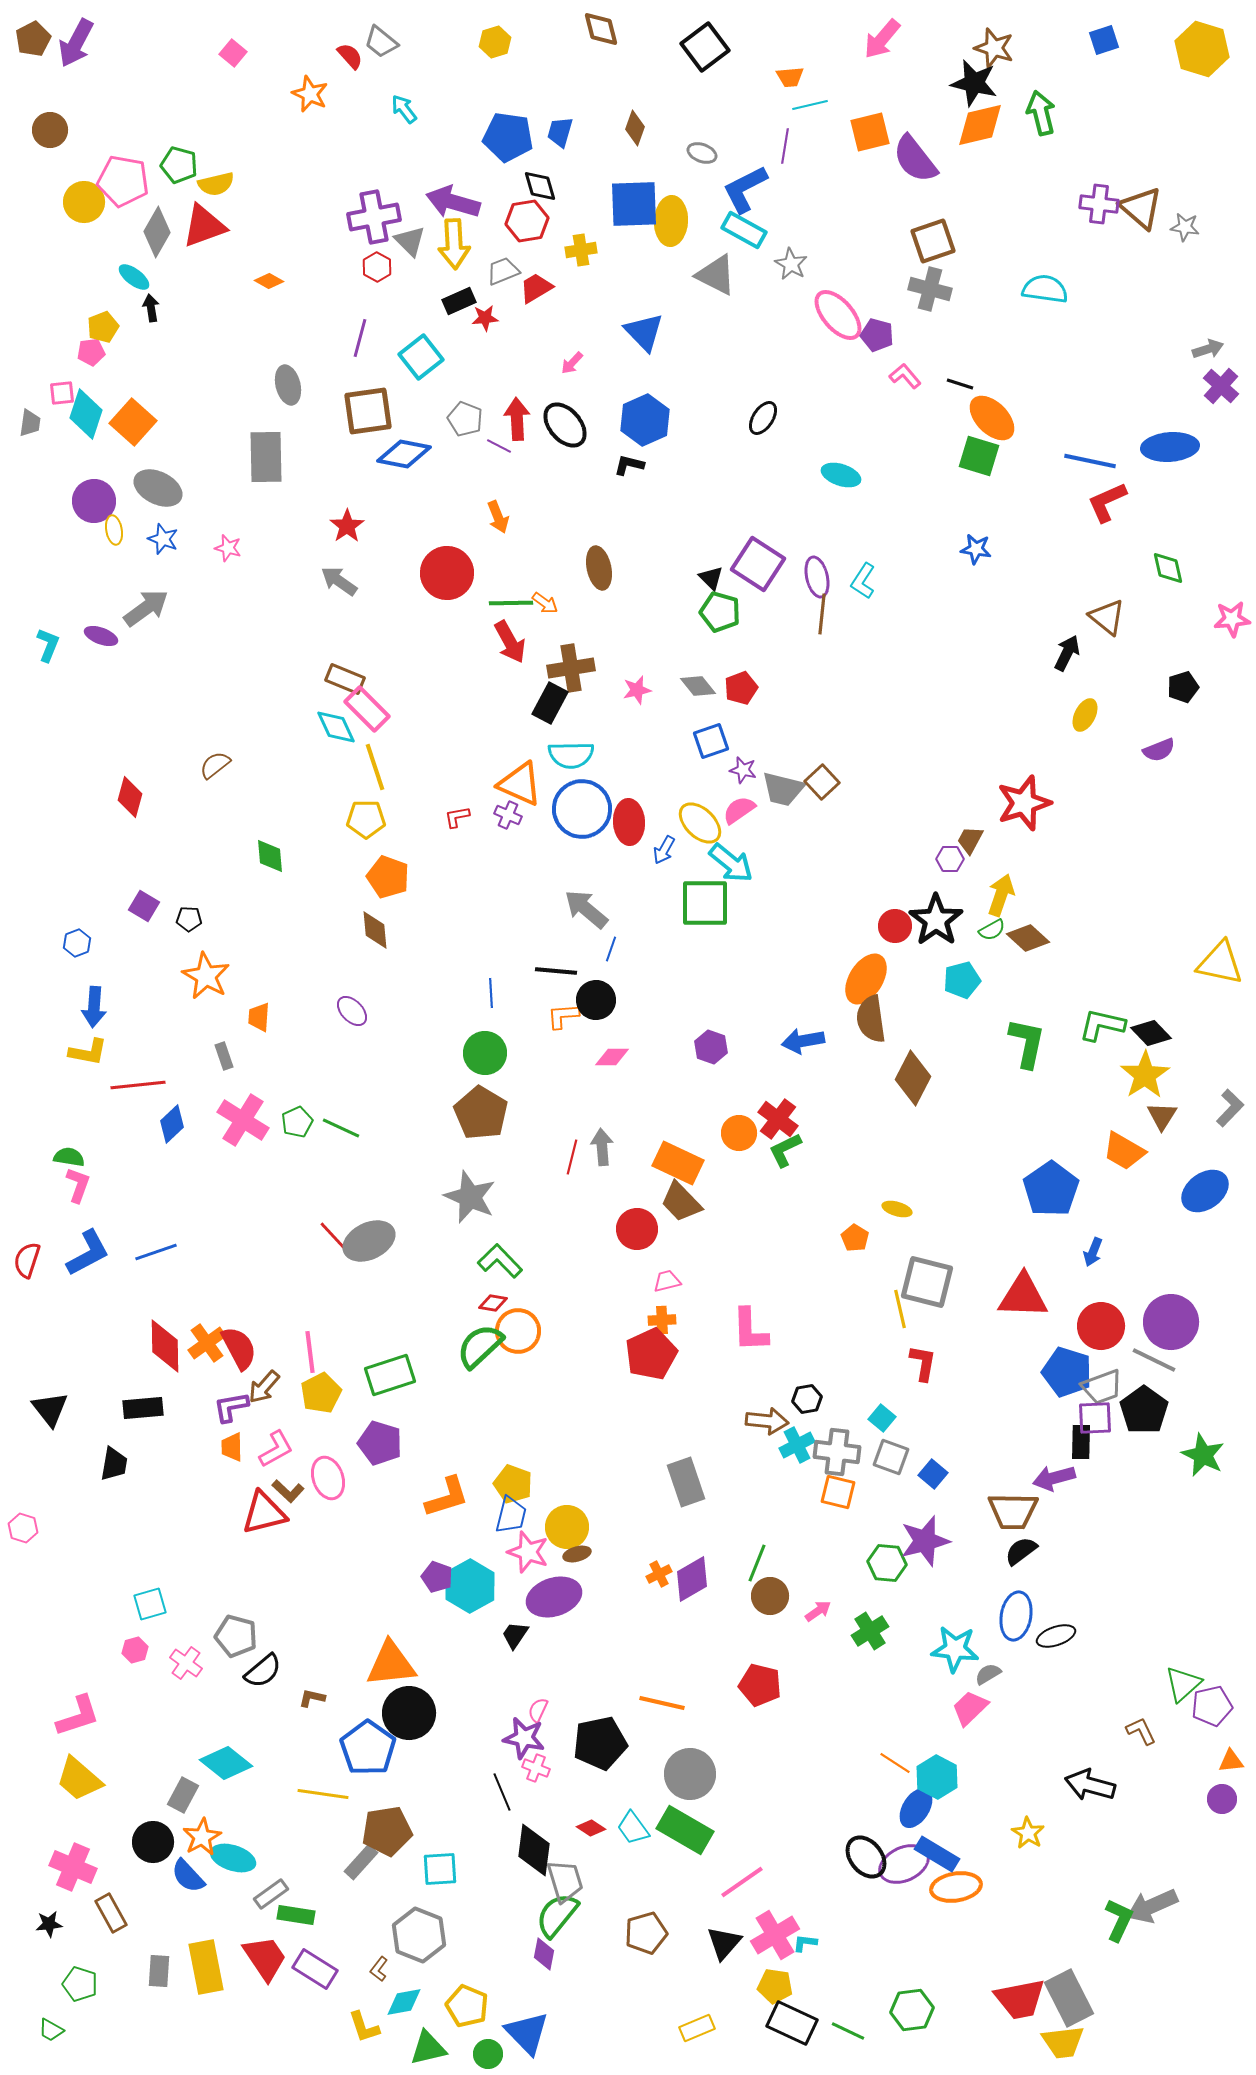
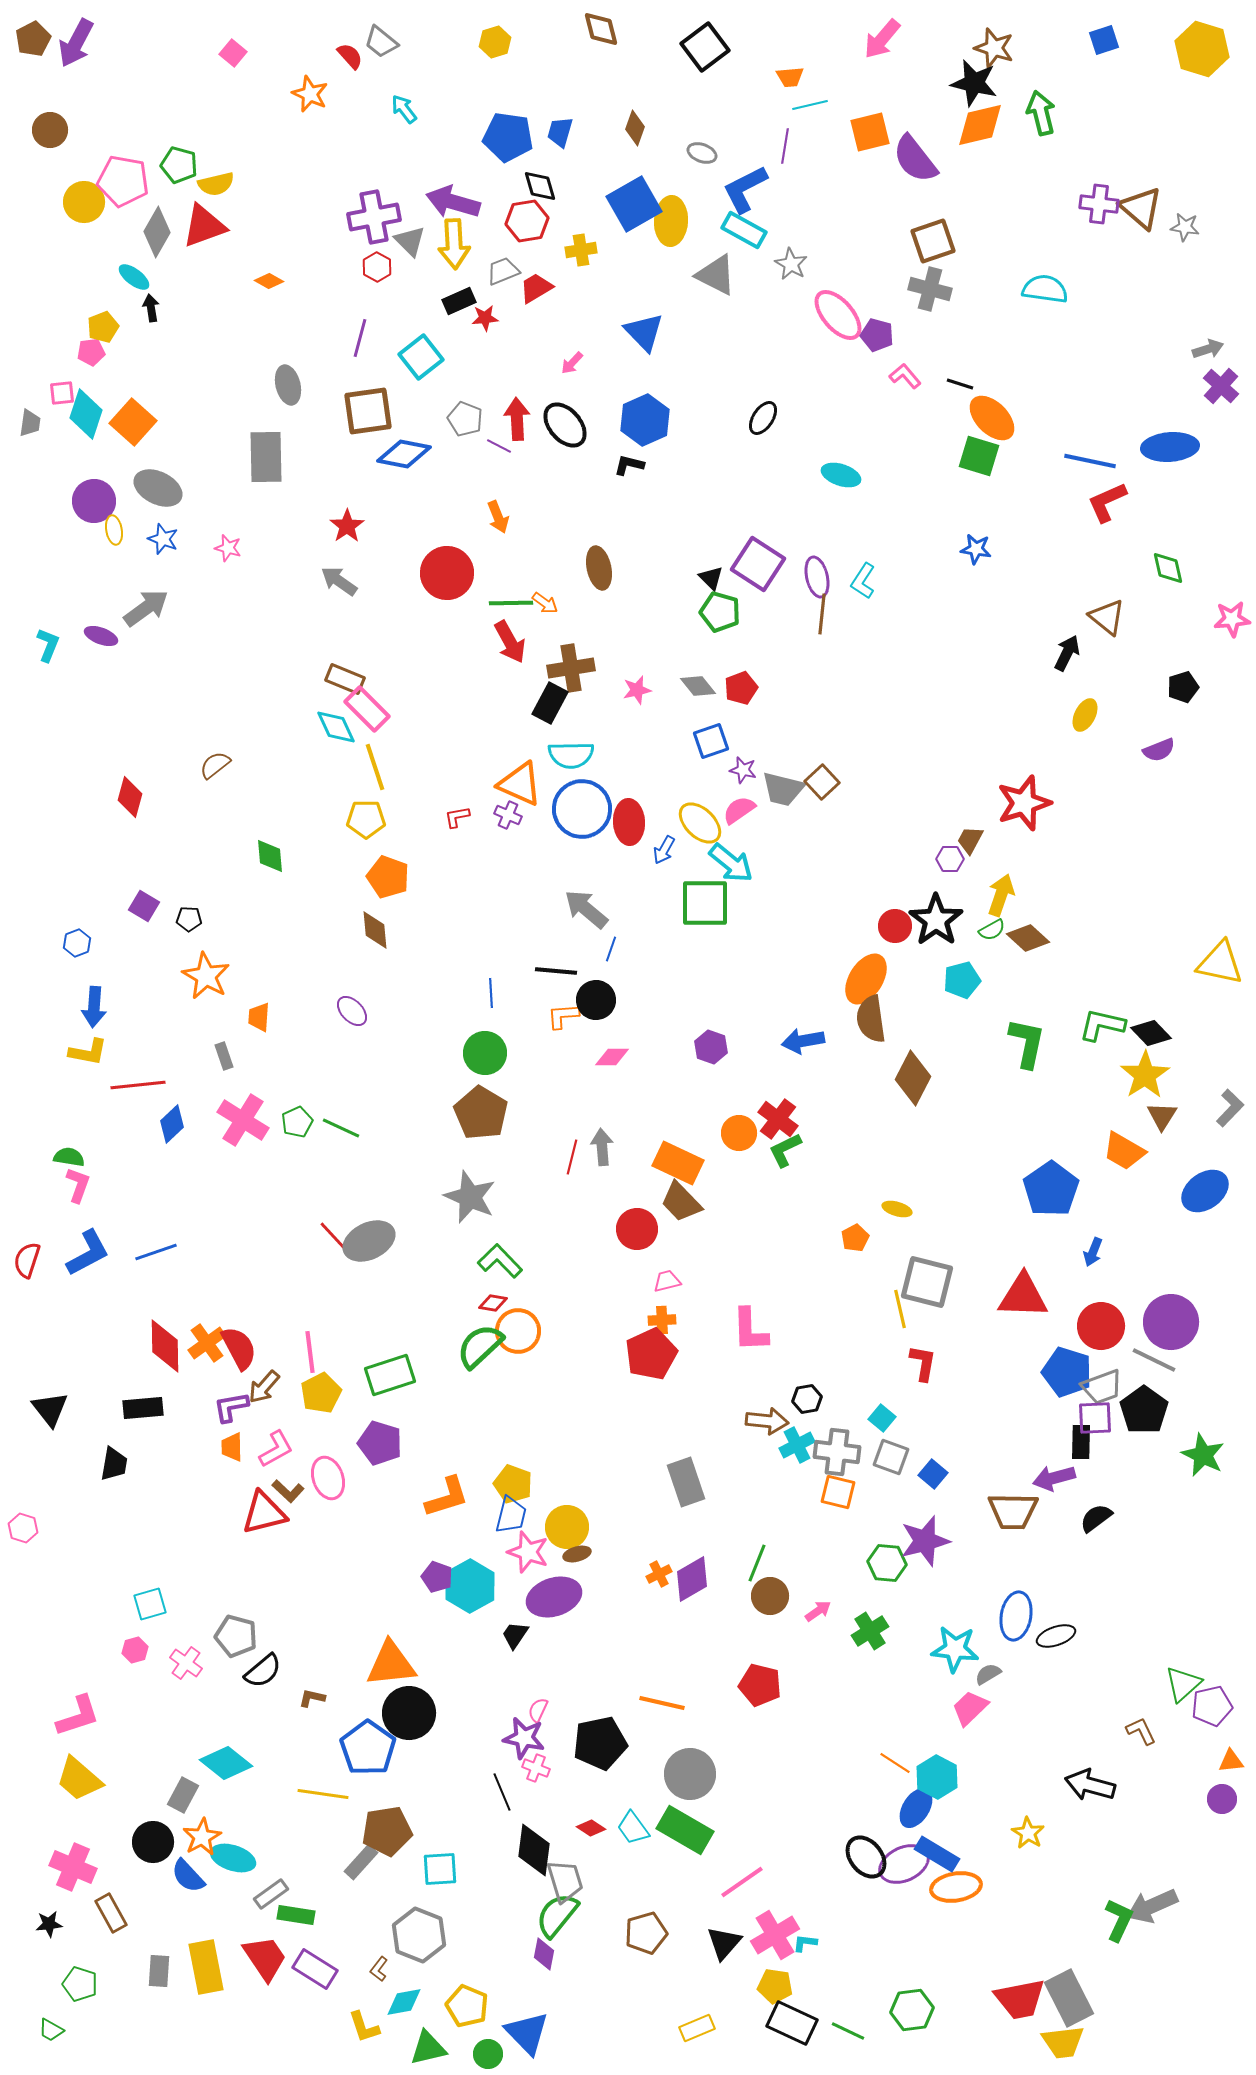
blue square at (634, 204): rotated 28 degrees counterclockwise
orange pentagon at (855, 1238): rotated 12 degrees clockwise
black semicircle at (1021, 1551): moved 75 px right, 33 px up
